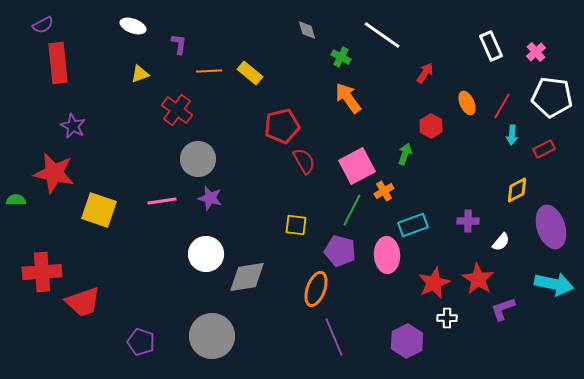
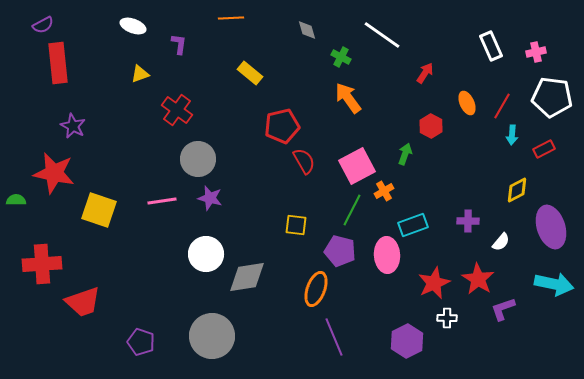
pink cross at (536, 52): rotated 30 degrees clockwise
orange line at (209, 71): moved 22 px right, 53 px up
red cross at (42, 272): moved 8 px up
